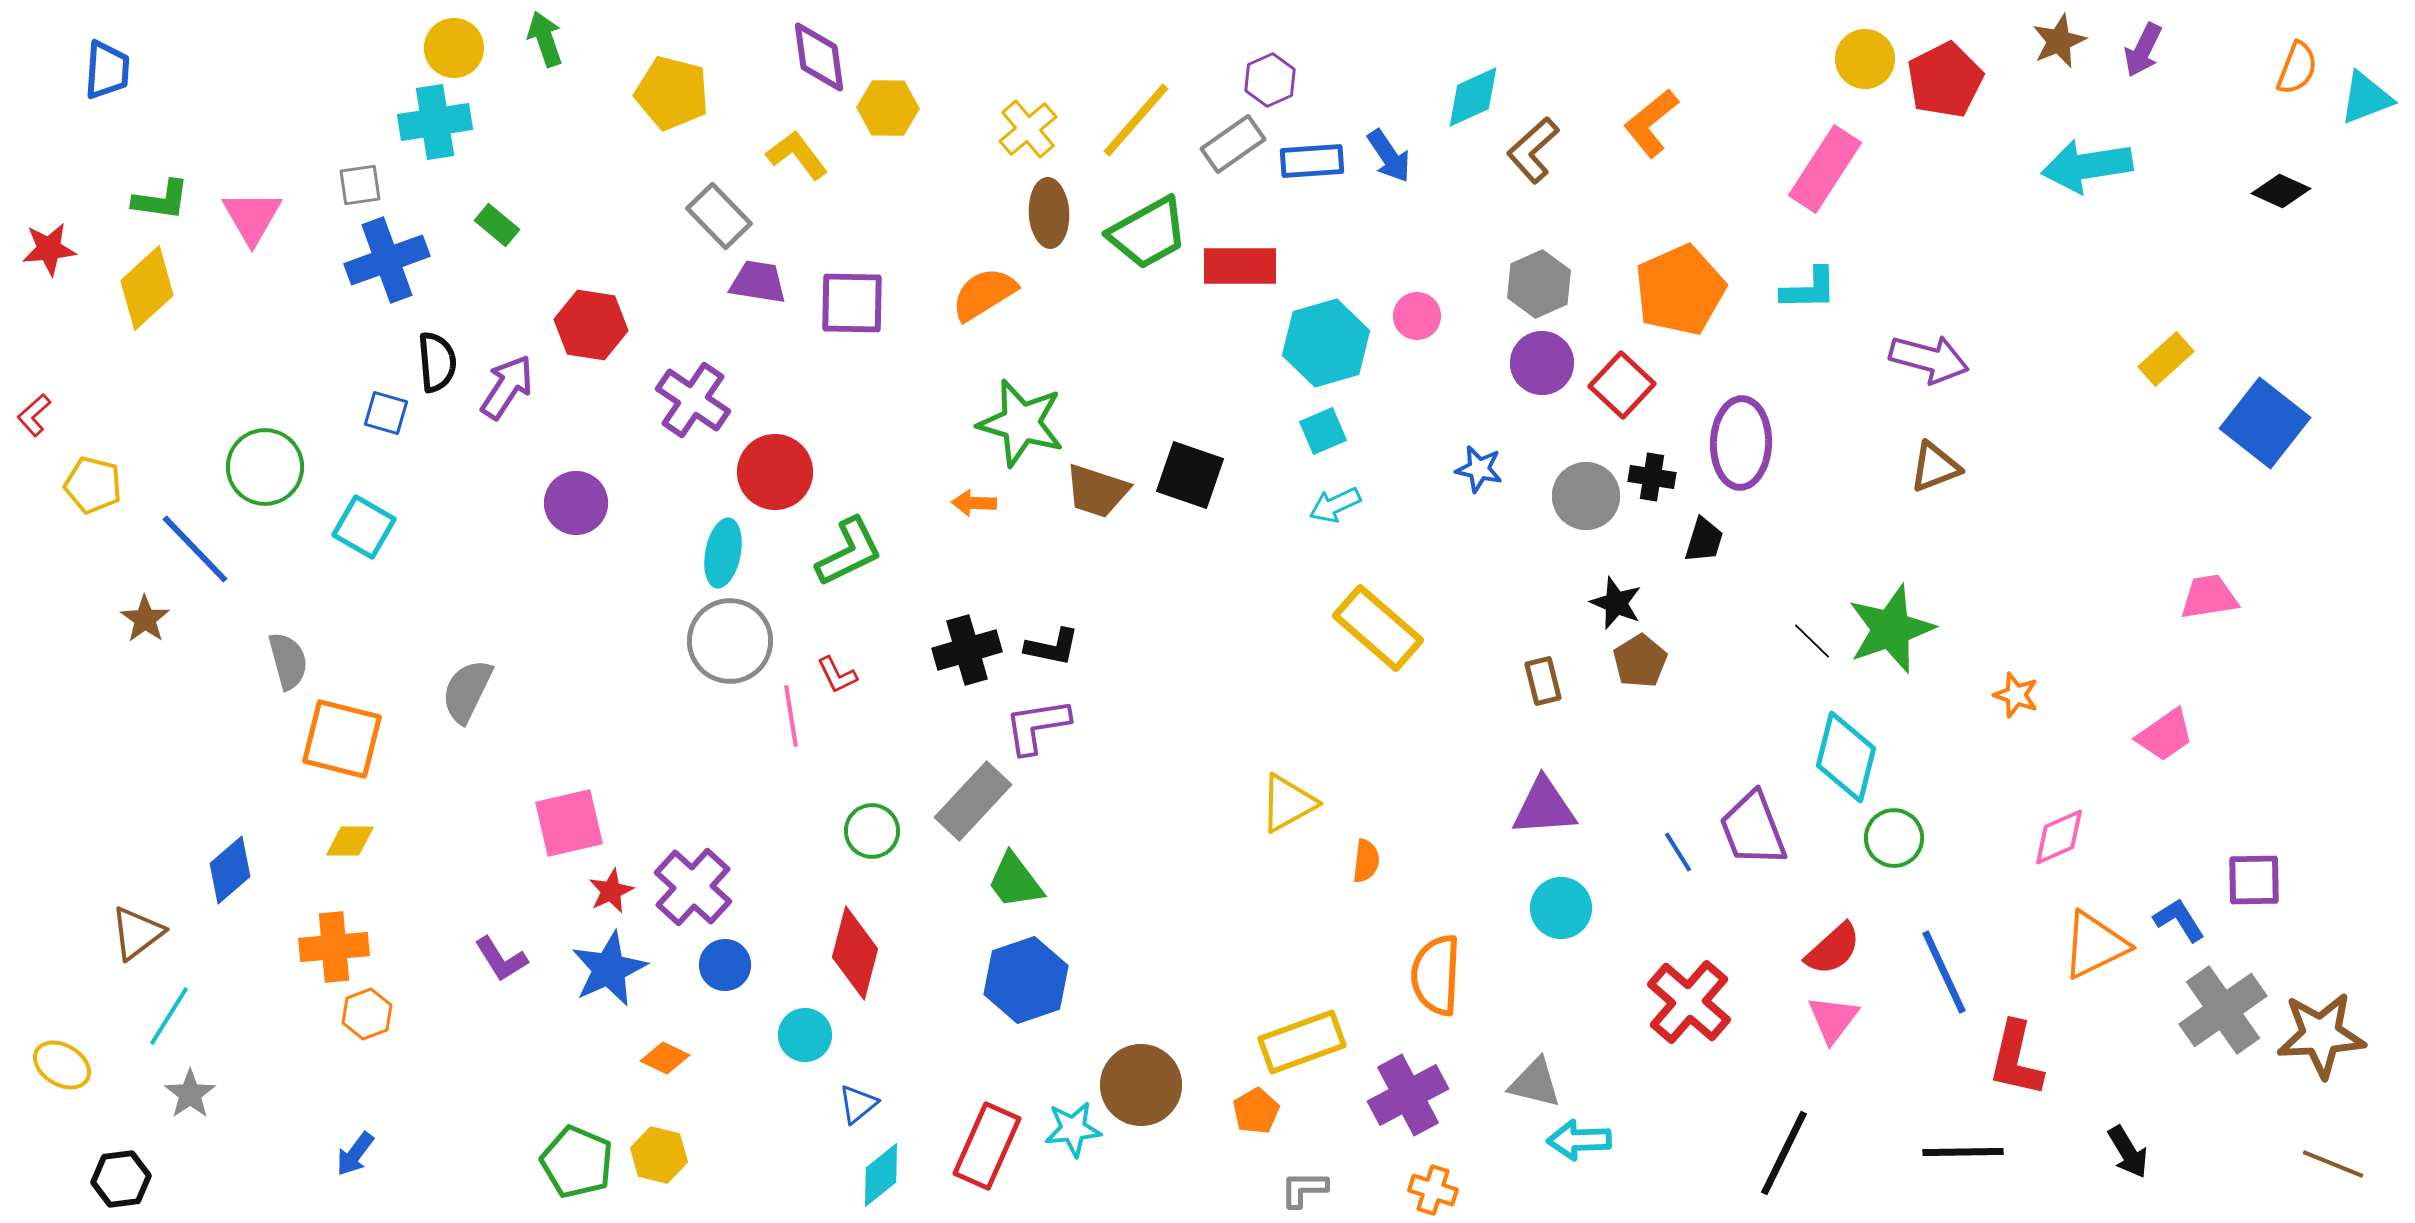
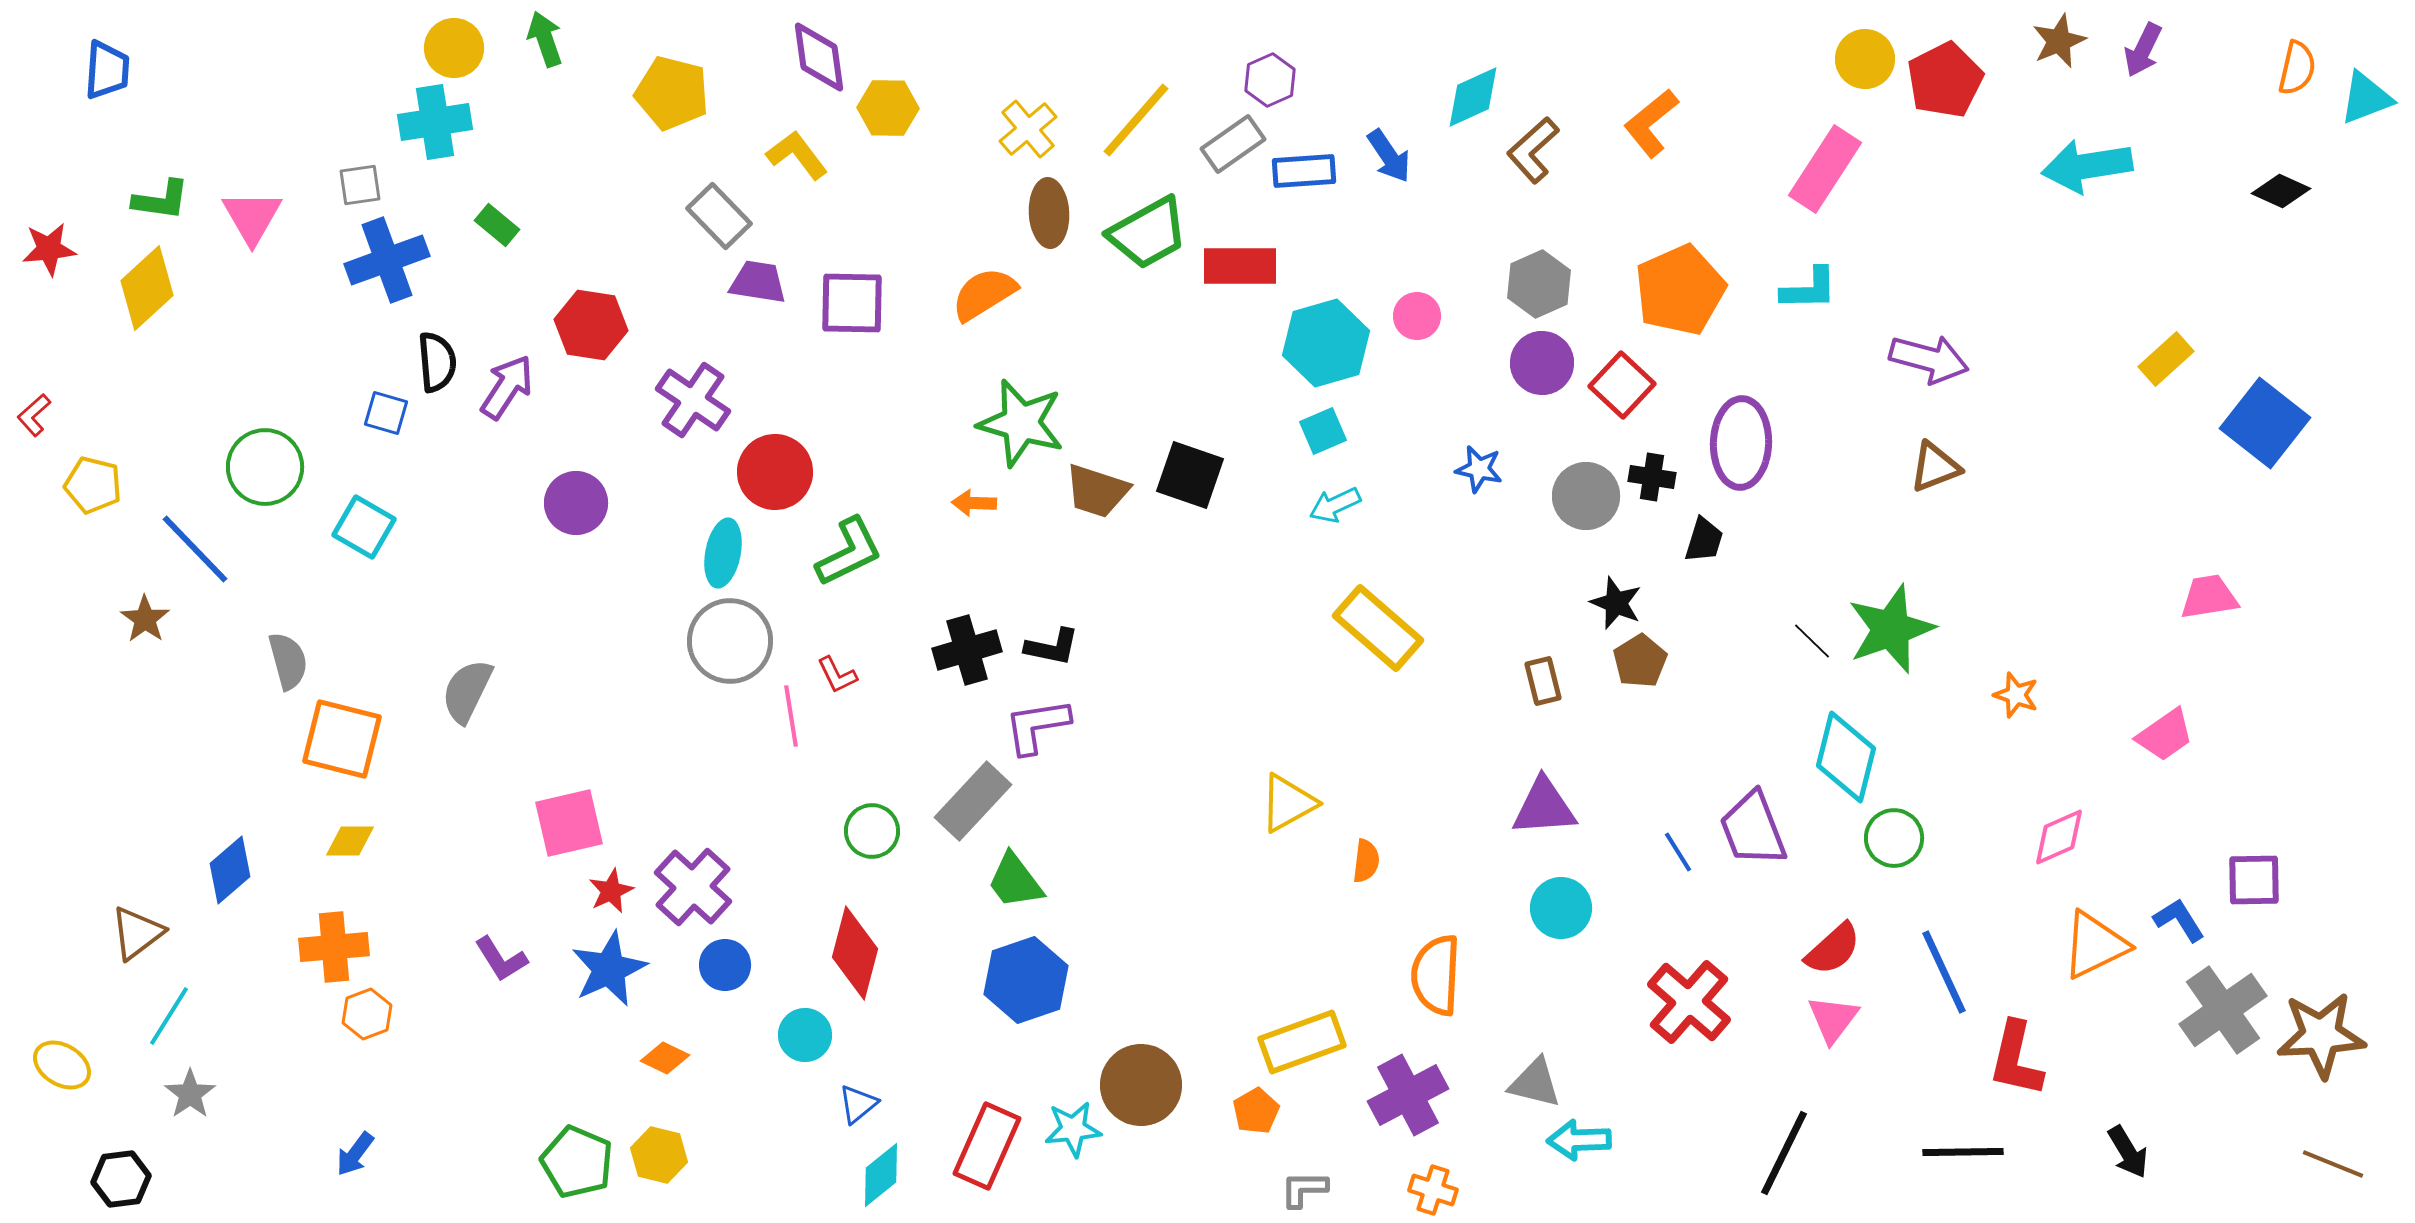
orange semicircle at (2297, 68): rotated 8 degrees counterclockwise
blue rectangle at (1312, 161): moved 8 px left, 10 px down
